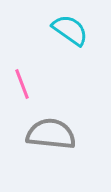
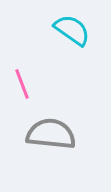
cyan semicircle: moved 2 px right
